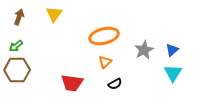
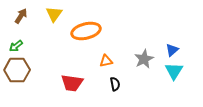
brown arrow: moved 2 px right, 1 px up; rotated 14 degrees clockwise
orange ellipse: moved 18 px left, 5 px up
gray star: moved 9 px down
orange triangle: moved 1 px right, 1 px up; rotated 32 degrees clockwise
cyan triangle: moved 1 px right, 2 px up
black semicircle: rotated 72 degrees counterclockwise
